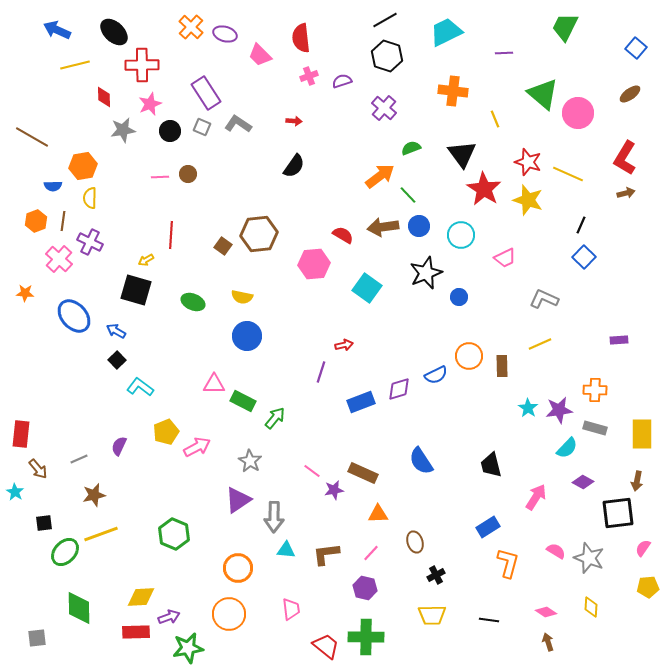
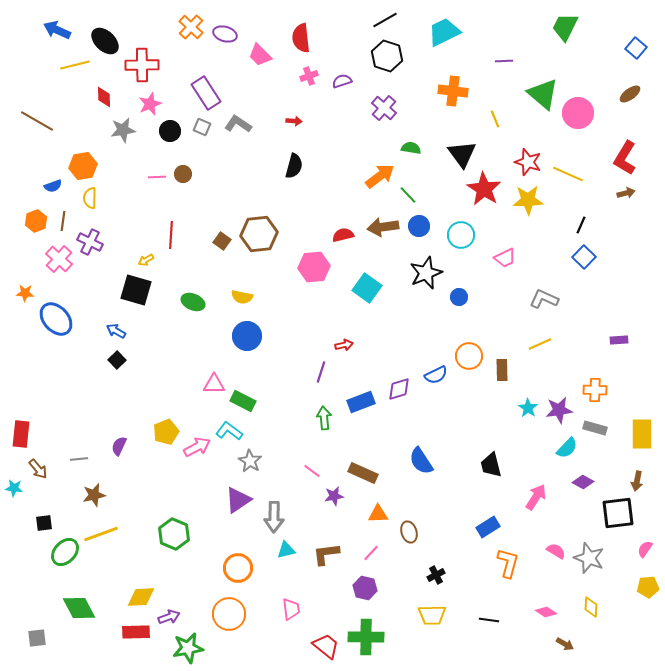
black ellipse at (114, 32): moved 9 px left, 9 px down
cyan trapezoid at (446, 32): moved 2 px left
purple line at (504, 53): moved 8 px down
brown line at (32, 137): moved 5 px right, 16 px up
green semicircle at (411, 148): rotated 30 degrees clockwise
black semicircle at (294, 166): rotated 20 degrees counterclockwise
brown circle at (188, 174): moved 5 px left
pink line at (160, 177): moved 3 px left
blue semicircle at (53, 186): rotated 18 degrees counterclockwise
yellow star at (528, 200): rotated 20 degrees counterclockwise
red semicircle at (343, 235): rotated 45 degrees counterclockwise
brown square at (223, 246): moved 1 px left, 5 px up
pink hexagon at (314, 264): moved 3 px down
blue ellipse at (74, 316): moved 18 px left, 3 px down
brown rectangle at (502, 366): moved 4 px down
cyan L-shape at (140, 387): moved 89 px right, 44 px down
green arrow at (275, 418): moved 49 px right; rotated 45 degrees counterclockwise
gray line at (79, 459): rotated 18 degrees clockwise
purple star at (334, 490): moved 6 px down
cyan star at (15, 492): moved 1 px left, 4 px up; rotated 24 degrees counterclockwise
brown ellipse at (415, 542): moved 6 px left, 10 px up
pink semicircle at (643, 548): moved 2 px right, 1 px down
cyan triangle at (286, 550): rotated 18 degrees counterclockwise
green diamond at (79, 608): rotated 28 degrees counterclockwise
brown arrow at (548, 642): moved 17 px right, 2 px down; rotated 138 degrees clockwise
